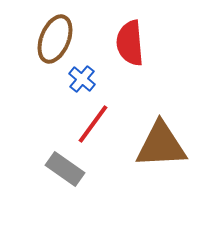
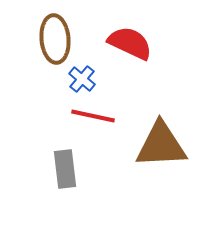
brown ellipse: rotated 27 degrees counterclockwise
red semicircle: rotated 120 degrees clockwise
red line: moved 8 px up; rotated 66 degrees clockwise
gray rectangle: rotated 48 degrees clockwise
